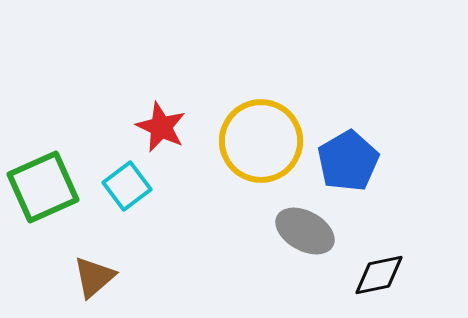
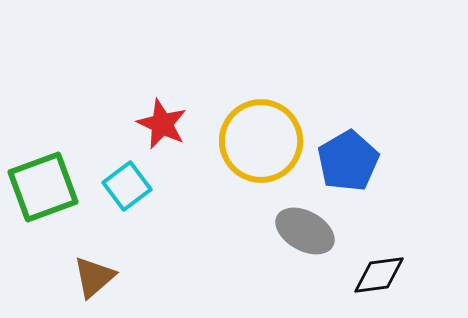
red star: moved 1 px right, 3 px up
green square: rotated 4 degrees clockwise
black diamond: rotated 4 degrees clockwise
